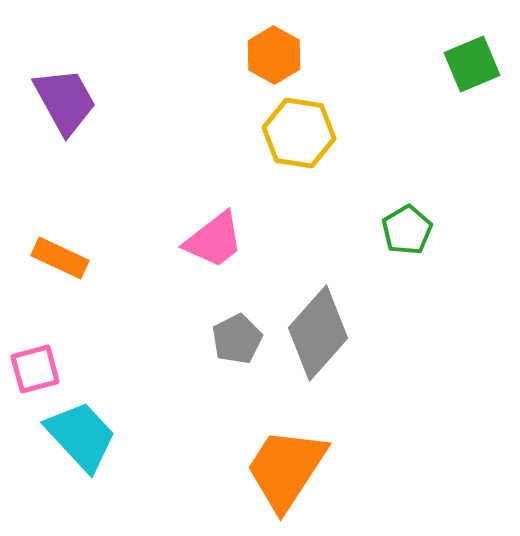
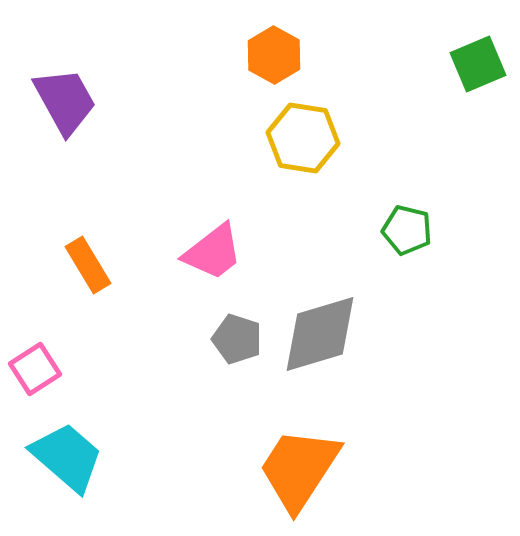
green square: moved 6 px right
yellow hexagon: moved 4 px right, 5 px down
green pentagon: rotated 27 degrees counterclockwise
pink trapezoid: moved 1 px left, 12 px down
orange rectangle: moved 28 px right, 7 px down; rotated 34 degrees clockwise
gray diamond: moved 2 px right, 1 px down; rotated 32 degrees clockwise
gray pentagon: rotated 27 degrees counterclockwise
pink square: rotated 18 degrees counterclockwise
cyan trapezoid: moved 14 px left, 21 px down; rotated 6 degrees counterclockwise
orange trapezoid: moved 13 px right
